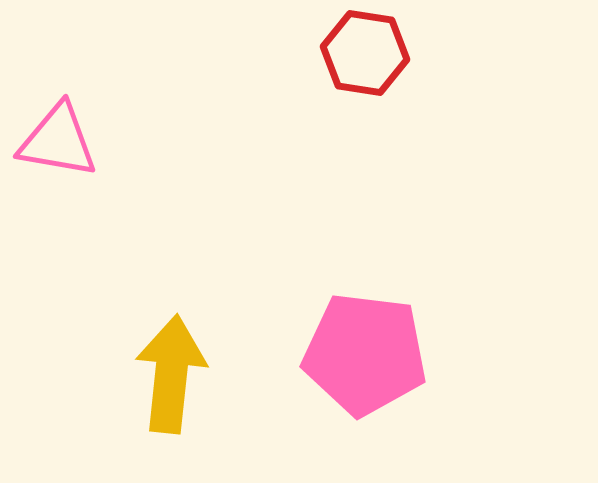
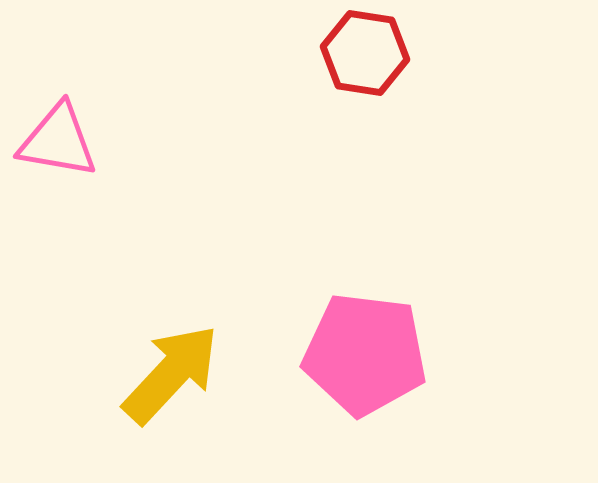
yellow arrow: rotated 37 degrees clockwise
